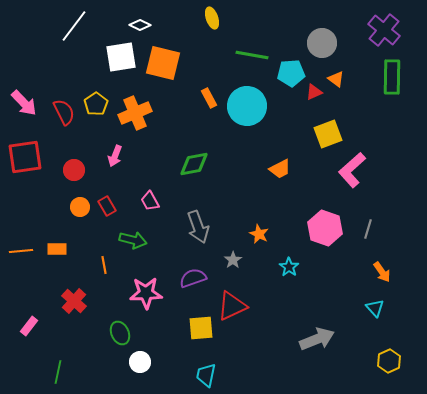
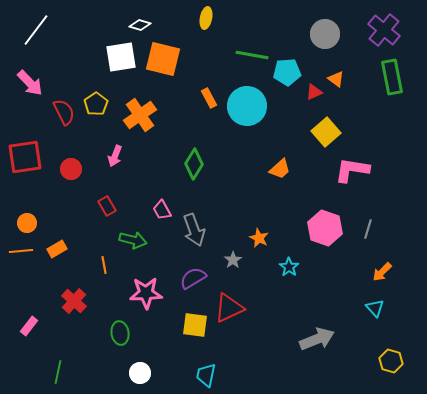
yellow ellipse at (212, 18): moved 6 px left; rotated 30 degrees clockwise
white diamond at (140, 25): rotated 10 degrees counterclockwise
white line at (74, 26): moved 38 px left, 4 px down
gray circle at (322, 43): moved 3 px right, 9 px up
orange square at (163, 63): moved 4 px up
cyan pentagon at (291, 73): moved 4 px left, 1 px up
green rectangle at (392, 77): rotated 12 degrees counterclockwise
pink arrow at (24, 103): moved 6 px right, 20 px up
orange cross at (135, 113): moved 5 px right, 2 px down; rotated 12 degrees counterclockwise
yellow square at (328, 134): moved 2 px left, 2 px up; rotated 20 degrees counterclockwise
green diamond at (194, 164): rotated 48 degrees counterclockwise
orange trapezoid at (280, 169): rotated 15 degrees counterclockwise
red circle at (74, 170): moved 3 px left, 1 px up
pink L-shape at (352, 170): rotated 51 degrees clockwise
pink trapezoid at (150, 201): moved 12 px right, 9 px down
orange circle at (80, 207): moved 53 px left, 16 px down
gray arrow at (198, 227): moved 4 px left, 3 px down
orange star at (259, 234): moved 4 px down
orange rectangle at (57, 249): rotated 30 degrees counterclockwise
orange arrow at (382, 272): rotated 80 degrees clockwise
purple semicircle at (193, 278): rotated 12 degrees counterclockwise
red triangle at (232, 306): moved 3 px left, 2 px down
yellow square at (201, 328): moved 6 px left, 3 px up; rotated 12 degrees clockwise
green ellipse at (120, 333): rotated 15 degrees clockwise
yellow hexagon at (389, 361): moved 2 px right; rotated 20 degrees counterclockwise
white circle at (140, 362): moved 11 px down
